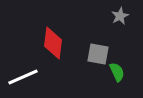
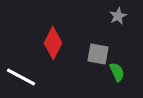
gray star: moved 2 px left
red diamond: rotated 20 degrees clockwise
white line: moved 2 px left; rotated 52 degrees clockwise
